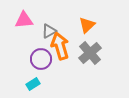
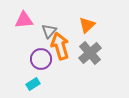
gray triangle: rotated 21 degrees counterclockwise
